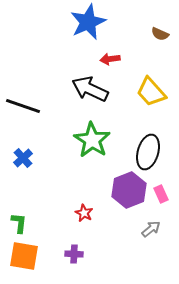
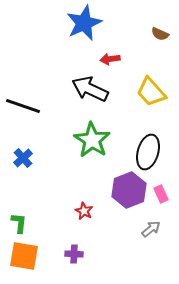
blue star: moved 4 px left, 1 px down
red star: moved 2 px up
